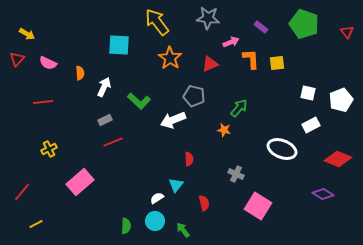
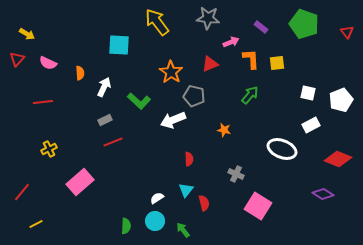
orange star at (170, 58): moved 1 px right, 14 px down
green arrow at (239, 108): moved 11 px right, 13 px up
cyan triangle at (176, 185): moved 10 px right, 5 px down
